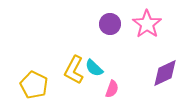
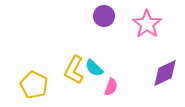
purple circle: moved 6 px left, 8 px up
pink semicircle: moved 1 px left, 2 px up
